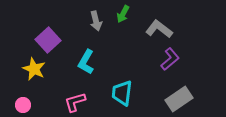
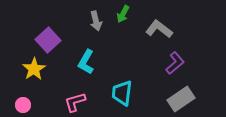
purple L-shape: moved 5 px right, 4 px down
yellow star: rotated 15 degrees clockwise
gray rectangle: moved 2 px right
